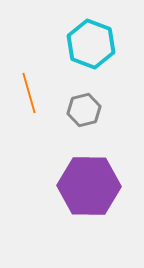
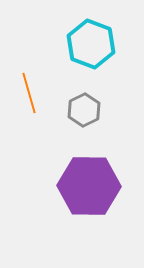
gray hexagon: rotated 12 degrees counterclockwise
